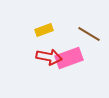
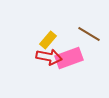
yellow rectangle: moved 4 px right, 10 px down; rotated 30 degrees counterclockwise
